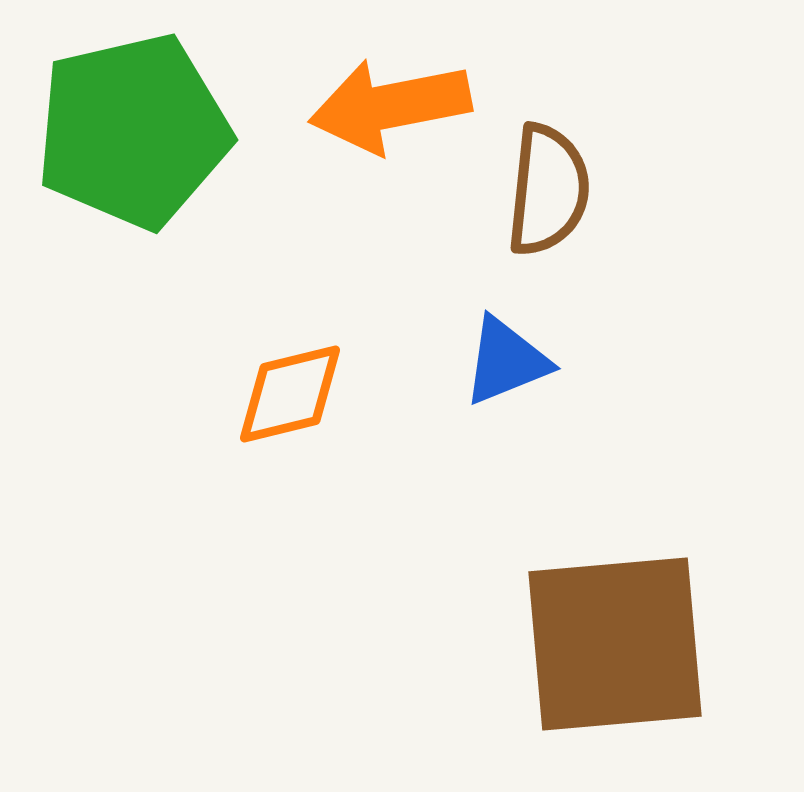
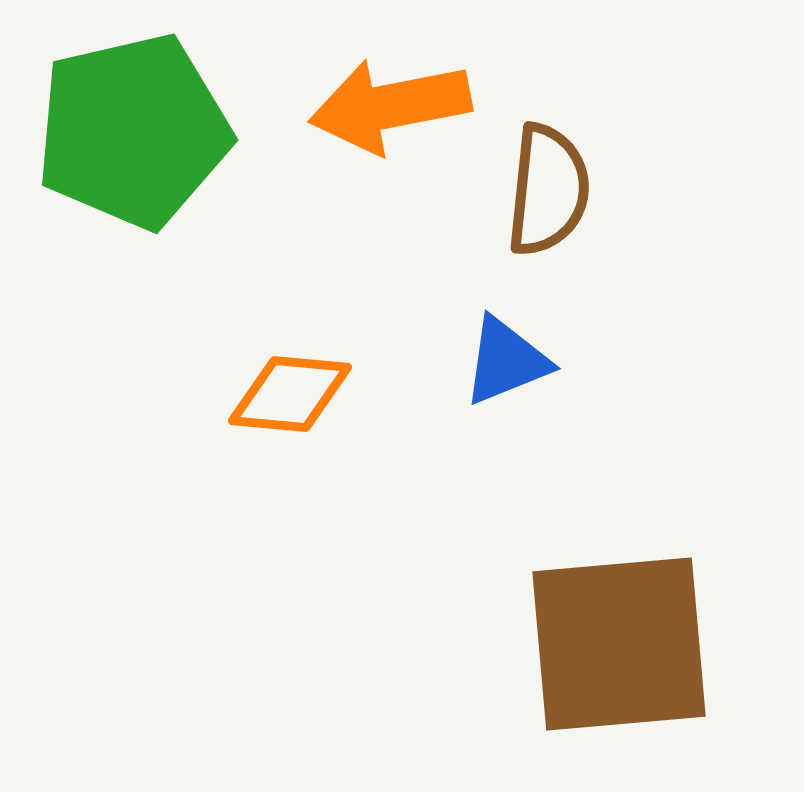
orange diamond: rotated 19 degrees clockwise
brown square: moved 4 px right
